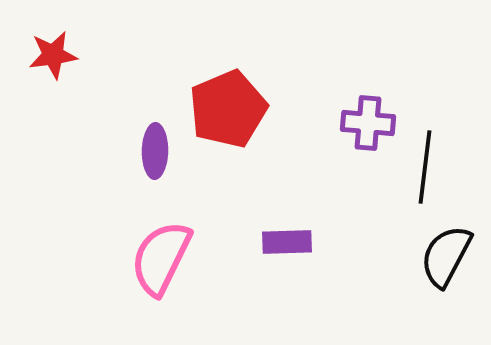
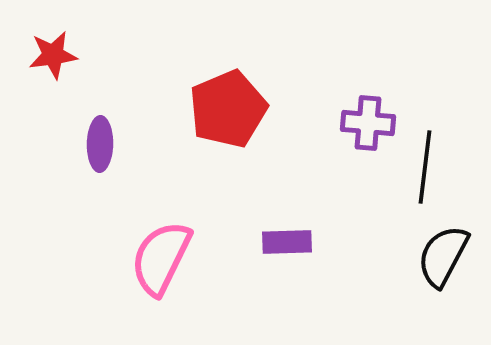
purple ellipse: moved 55 px left, 7 px up
black semicircle: moved 3 px left
